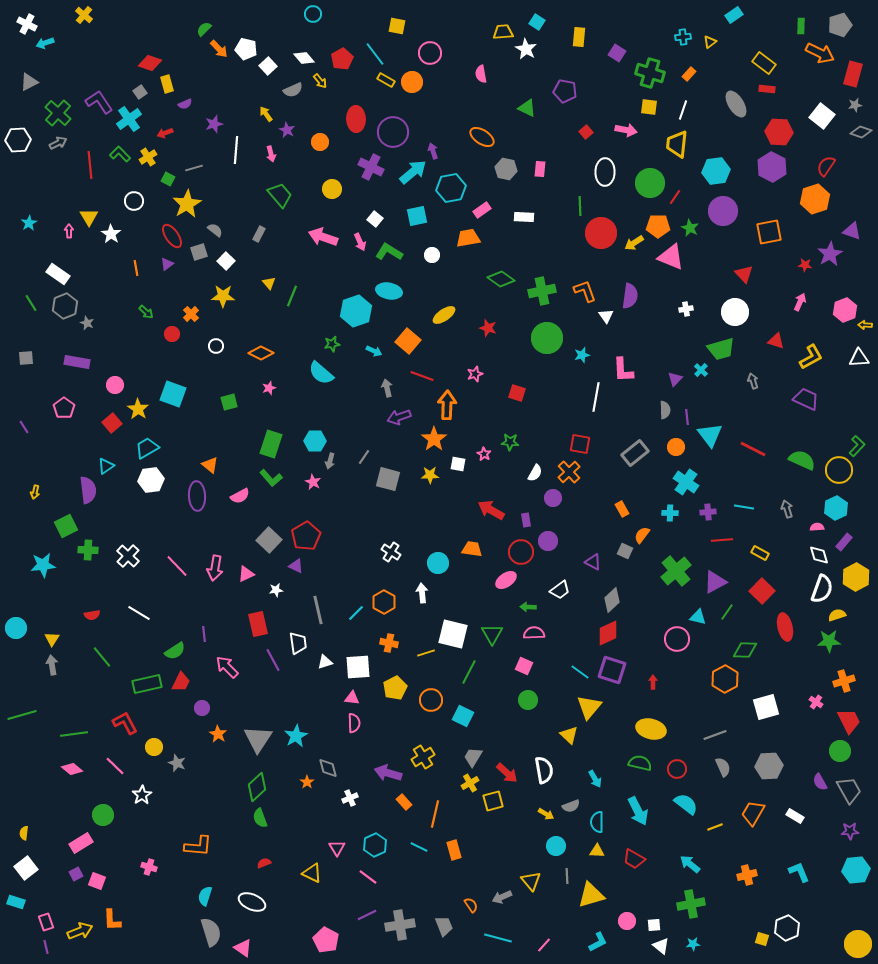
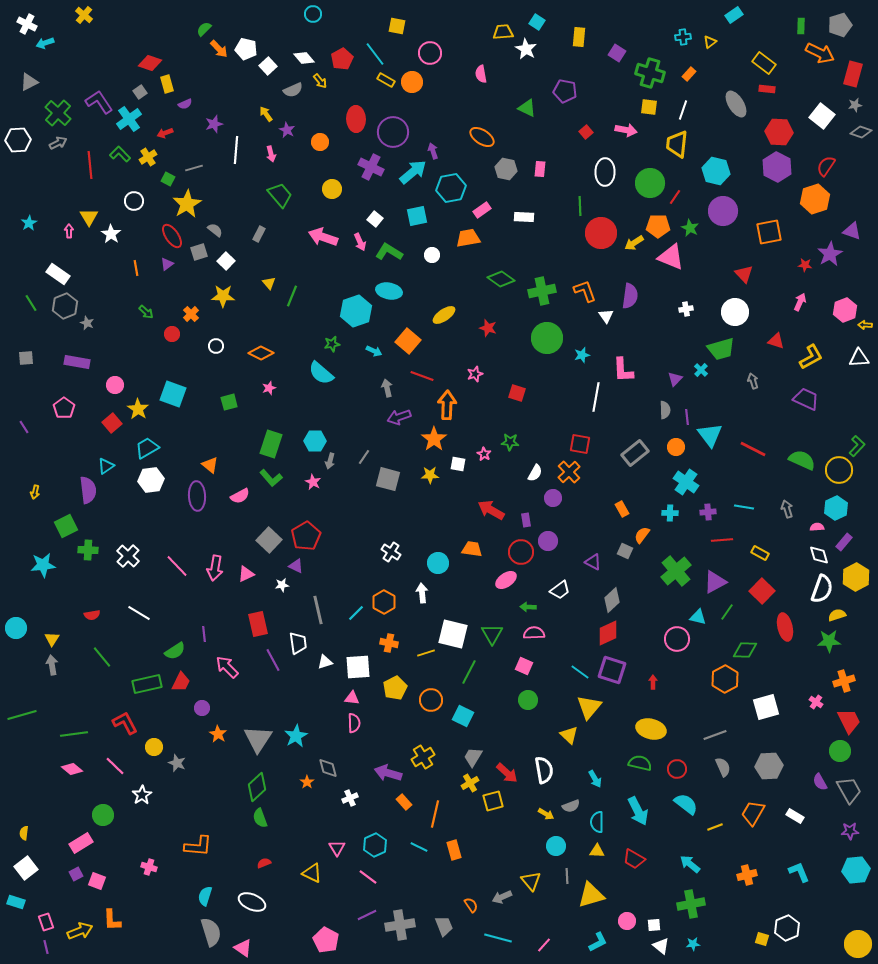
purple hexagon at (772, 167): moved 5 px right
cyan hexagon at (716, 171): rotated 20 degrees clockwise
white star at (276, 590): moved 6 px right, 5 px up
